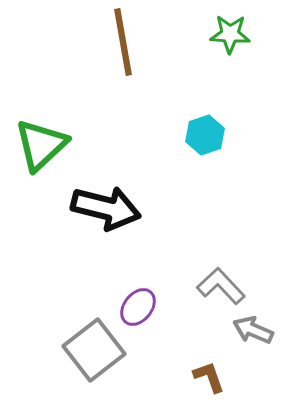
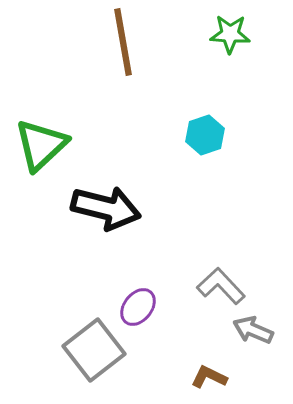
brown L-shape: rotated 45 degrees counterclockwise
